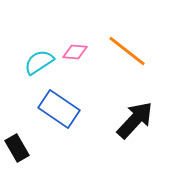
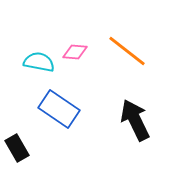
cyan semicircle: rotated 44 degrees clockwise
black arrow: rotated 69 degrees counterclockwise
